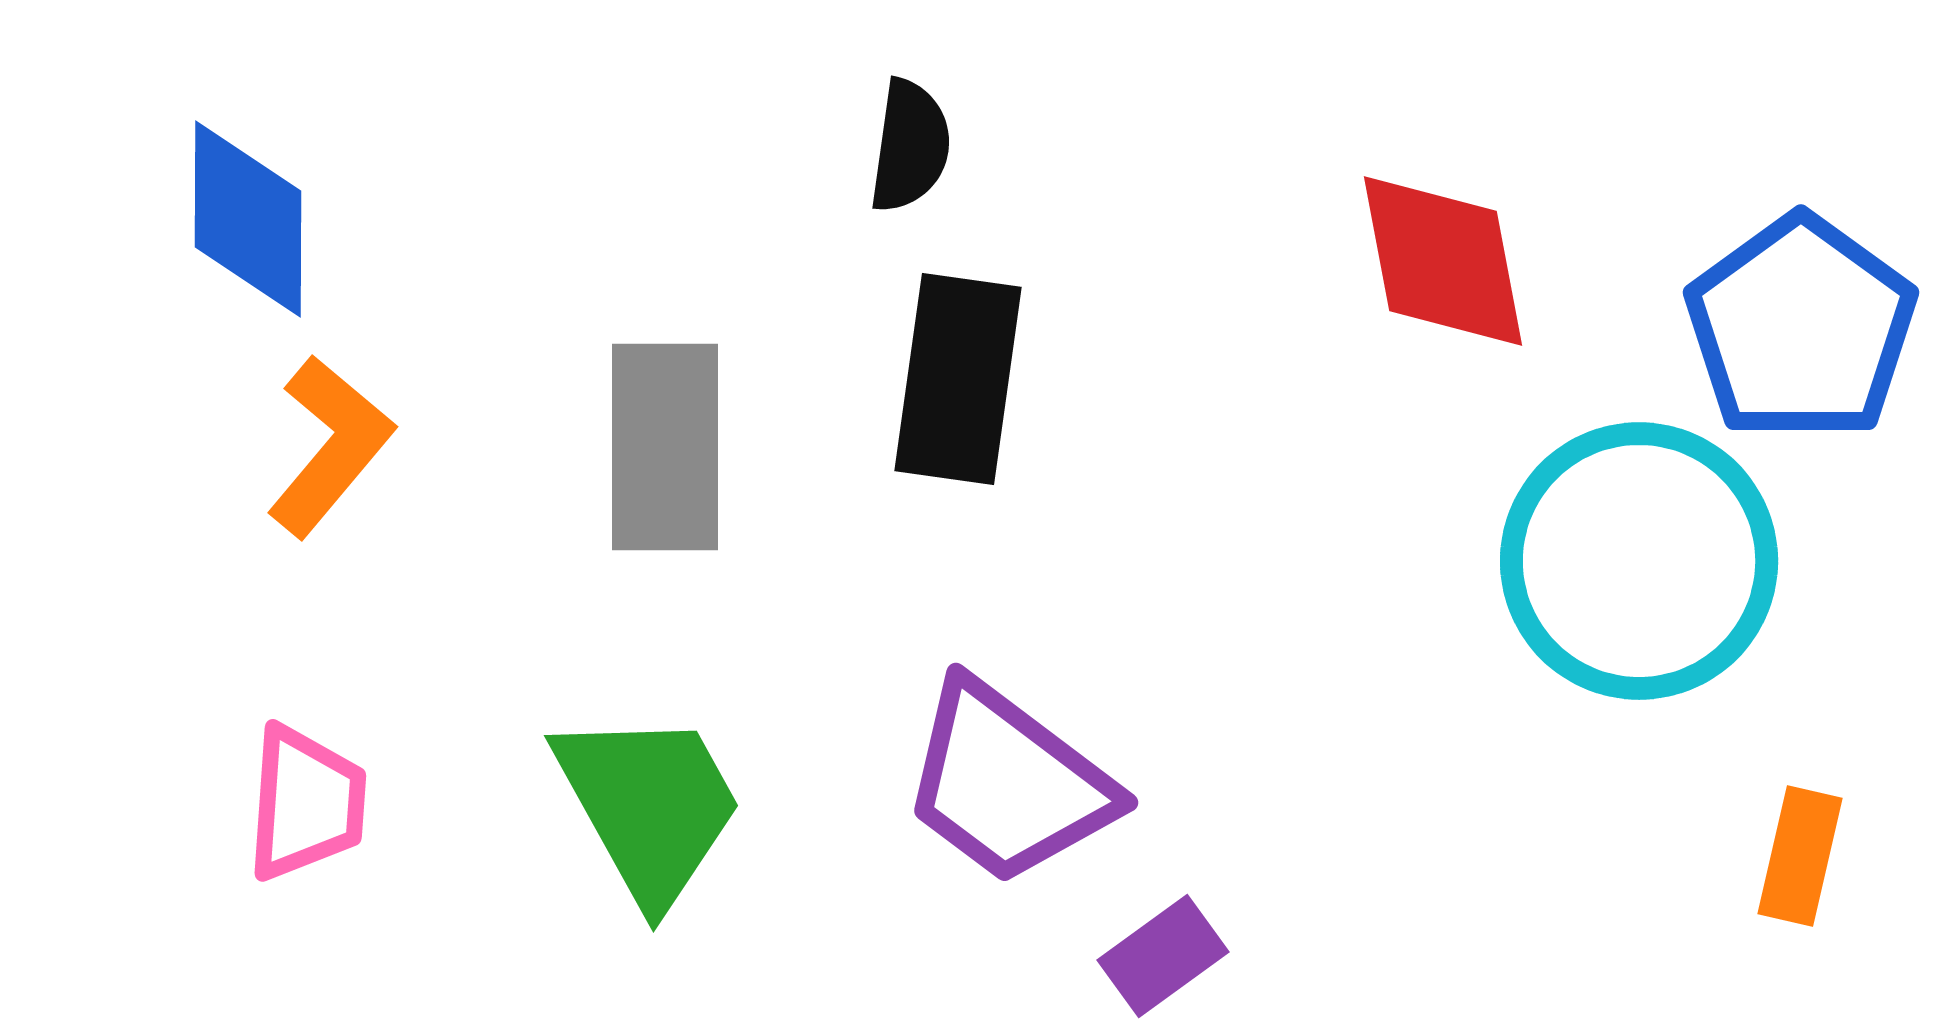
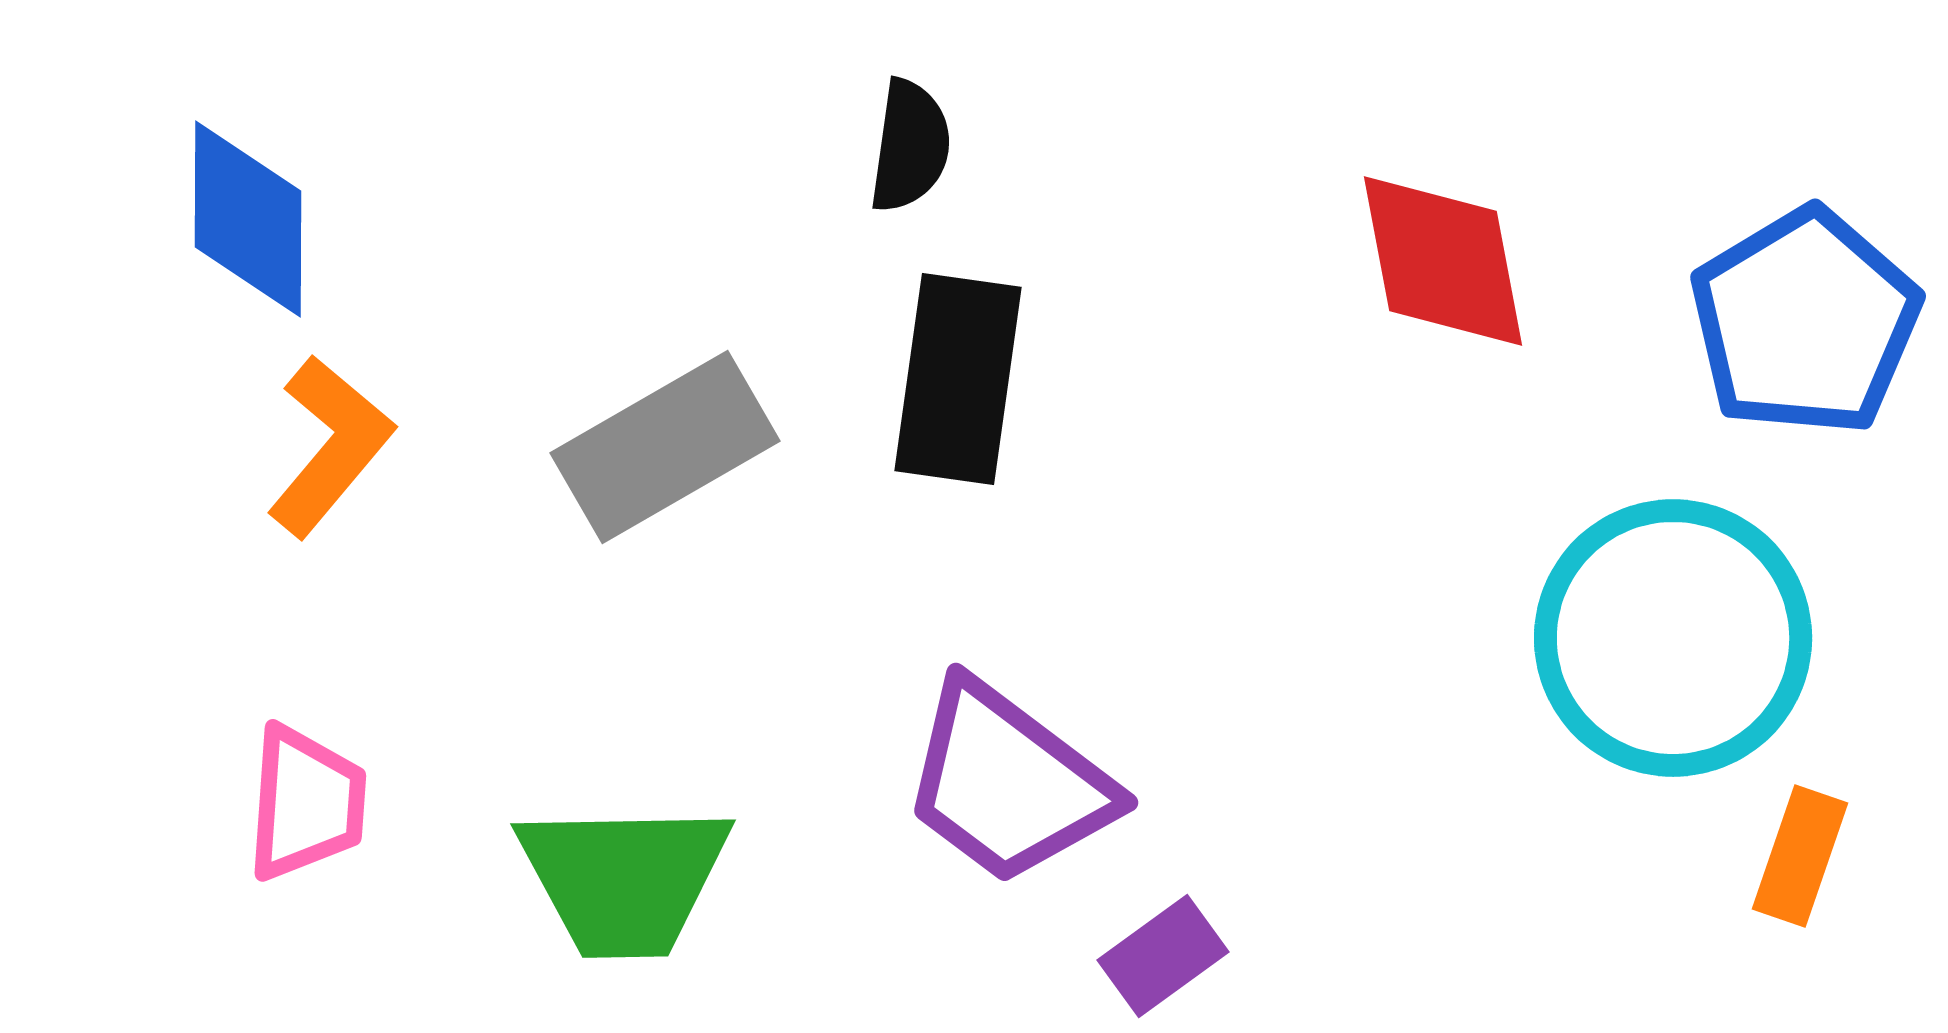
blue pentagon: moved 4 px right, 6 px up; rotated 5 degrees clockwise
gray rectangle: rotated 60 degrees clockwise
cyan circle: moved 34 px right, 77 px down
green trapezoid: moved 25 px left, 73 px down; rotated 118 degrees clockwise
orange rectangle: rotated 6 degrees clockwise
